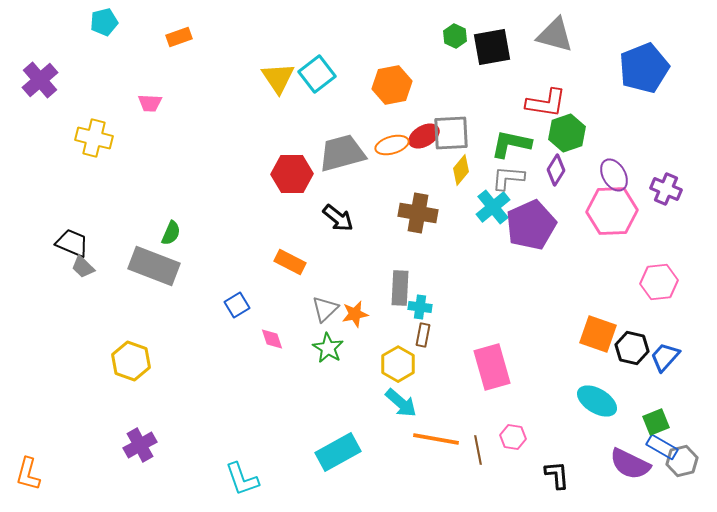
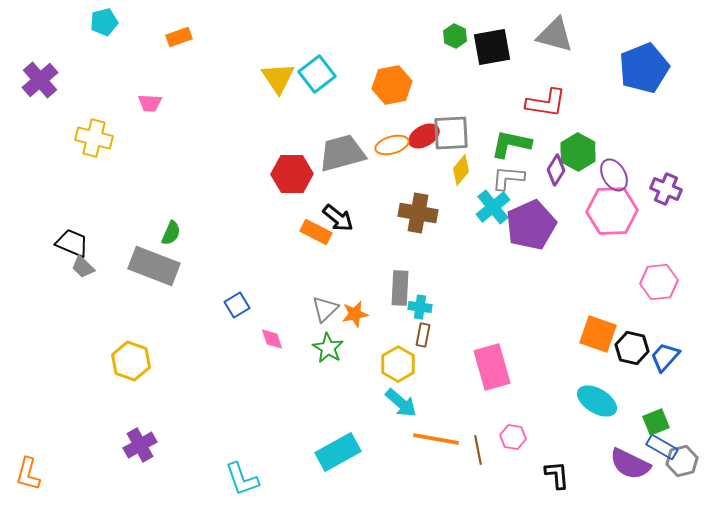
green hexagon at (567, 133): moved 11 px right, 19 px down; rotated 12 degrees counterclockwise
orange rectangle at (290, 262): moved 26 px right, 30 px up
